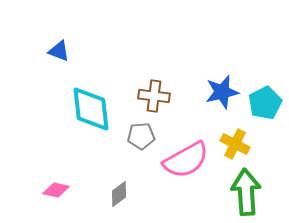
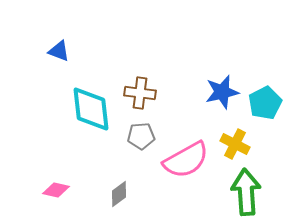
brown cross: moved 14 px left, 3 px up
